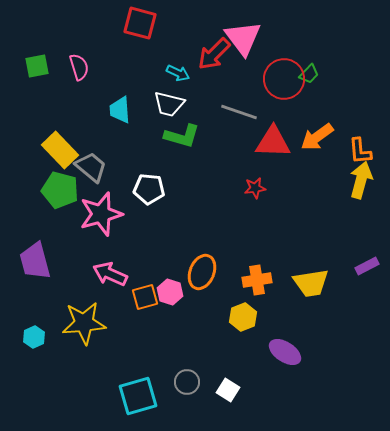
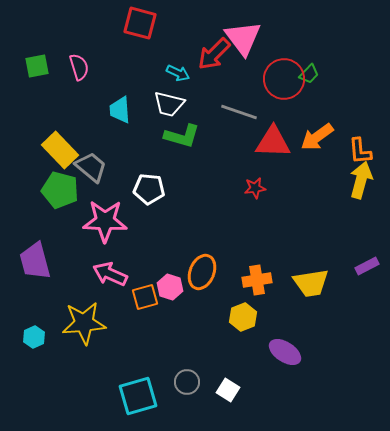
pink star: moved 4 px right, 7 px down; rotated 18 degrees clockwise
pink hexagon: moved 5 px up
